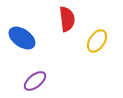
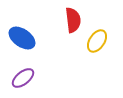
red semicircle: moved 6 px right, 1 px down
purple ellipse: moved 12 px left, 3 px up
